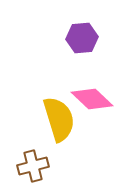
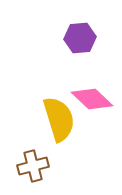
purple hexagon: moved 2 px left
